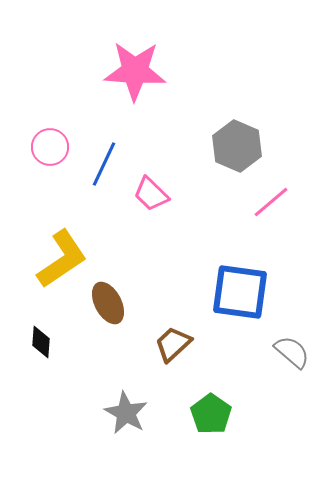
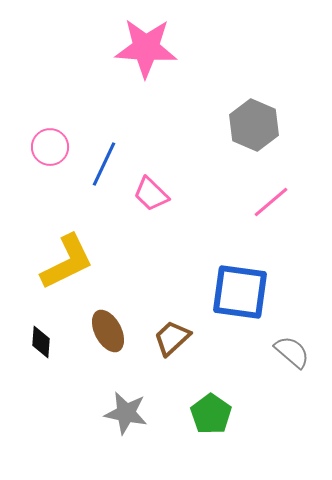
pink star: moved 11 px right, 23 px up
gray hexagon: moved 17 px right, 21 px up
yellow L-shape: moved 5 px right, 3 px down; rotated 8 degrees clockwise
brown ellipse: moved 28 px down
brown trapezoid: moved 1 px left, 6 px up
gray star: rotated 18 degrees counterclockwise
